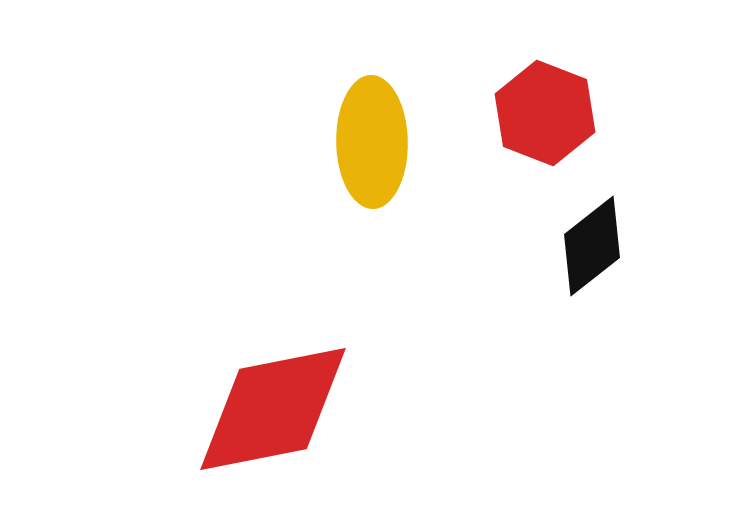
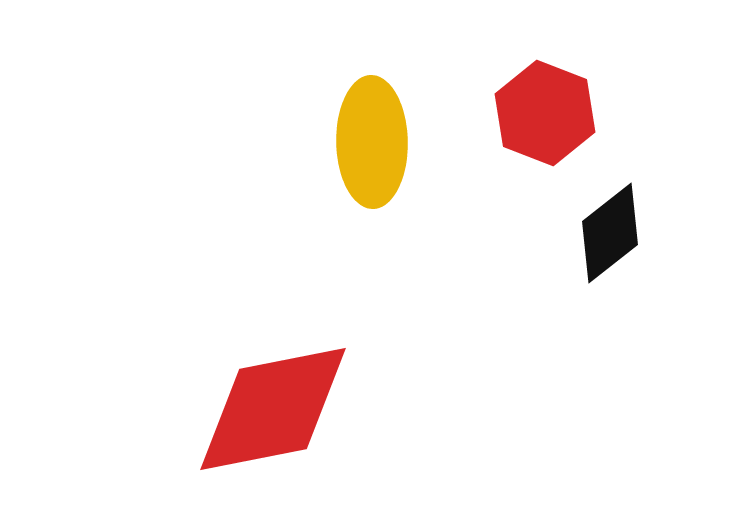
black diamond: moved 18 px right, 13 px up
